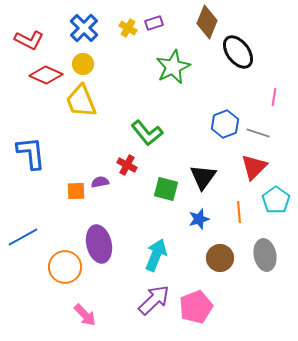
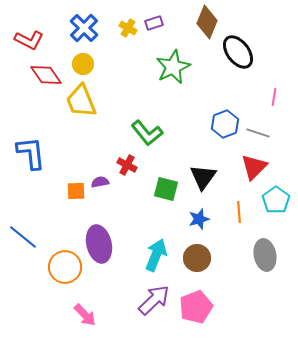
red diamond: rotated 32 degrees clockwise
blue line: rotated 68 degrees clockwise
brown circle: moved 23 px left
